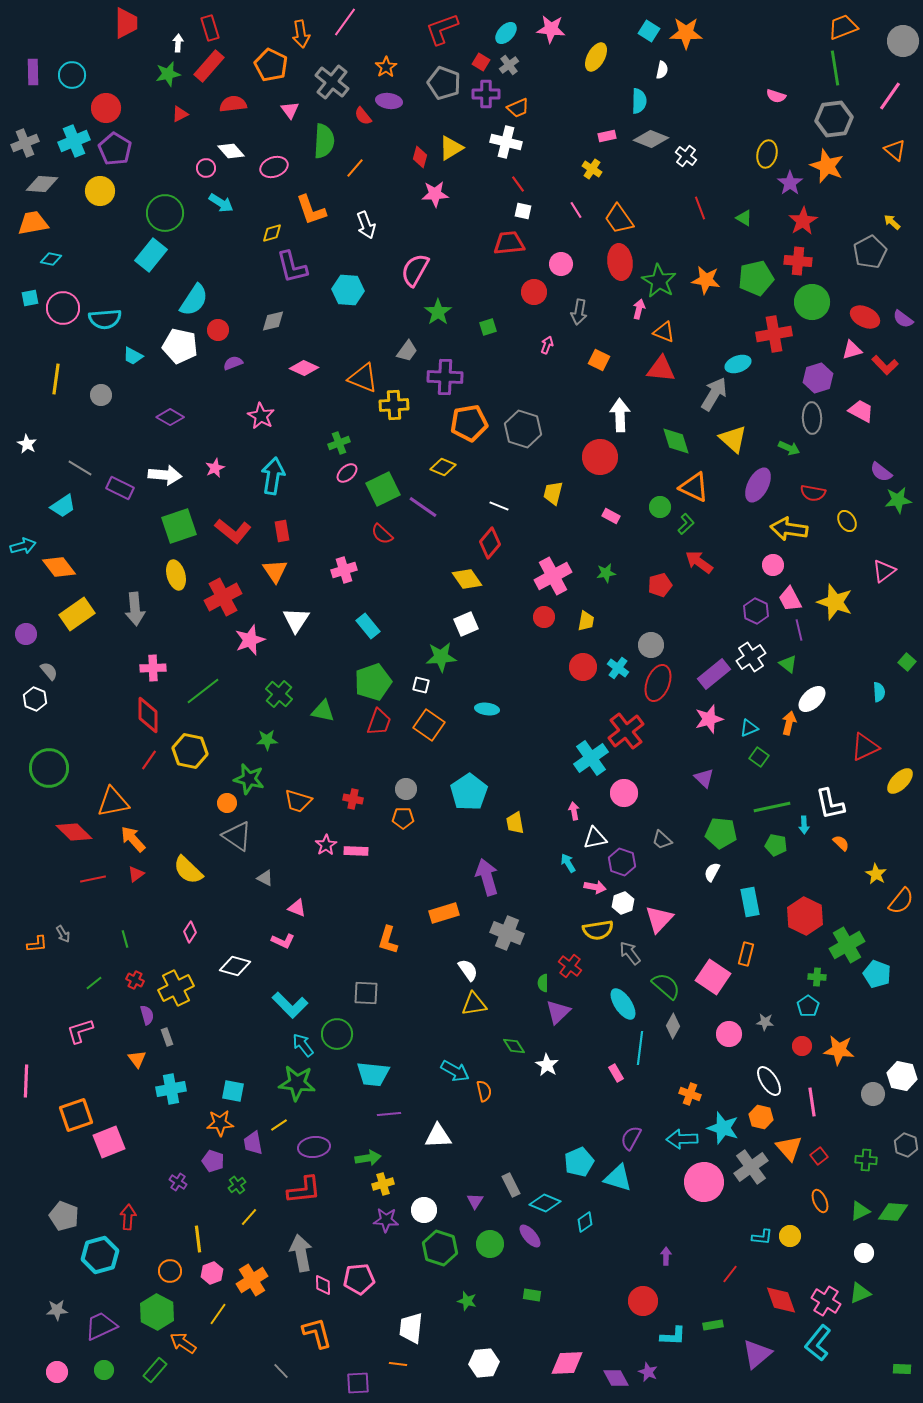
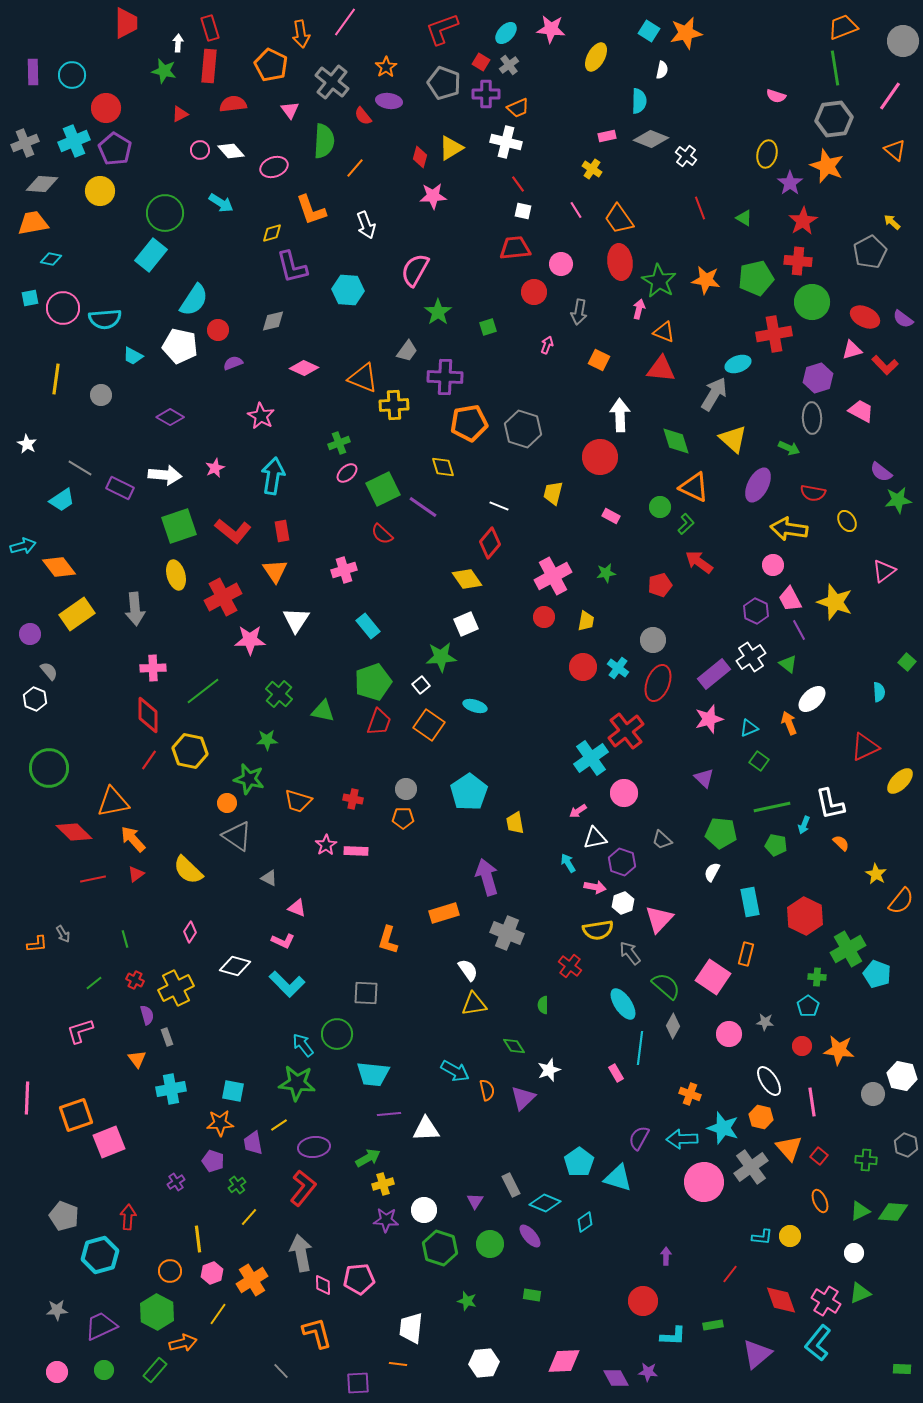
orange star at (686, 33): rotated 12 degrees counterclockwise
red rectangle at (209, 66): rotated 36 degrees counterclockwise
green star at (168, 74): moved 4 px left, 3 px up; rotated 25 degrees clockwise
pink circle at (206, 168): moved 6 px left, 18 px up
pink star at (435, 194): moved 2 px left, 2 px down
red trapezoid at (509, 243): moved 6 px right, 5 px down
yellow diamond at (443, 467): rotated 50 degrees clockwise
cyan trapezoid at (63, 506): moved 1 px left, 6 px up
purple line at (799, 630): rotated 15 degrees counterclockwise
purple circle at (26, 634): moved 4 px right
pink star at (250, 640): rotated 20 degrees clockwise
gray circle at (651, 645): moved 2 px right, 5 px up
white square at (421, 685): rotated 36 degrees clockwise
cyan ellipse at (487, 709): moved 12 px left, 3 px up; rotated 10 degrees clockwise
orange arrow at (789, 723): rotated 35 degrees counterclockwise
green square at (759, 757): moved 4 px down
pink arrow at (574, 811): moved 4 px right; rotated 114 degrees counterclockwise
cyan arrow at (804, 825): rotated 24 degrees clockwise
gray triangle at (265, 878): moved 4 px right
green cross at (847, 945): moved 1 px right, 4 px down
green semicircle at (543, 983): moved 22 px down
cyan L-shape at (290, 1005): moved 3 px left, 21 px up
purple triangle at (558, 1012): moved 35 px left, 86 px down
white star at (547, 1065): moved 2 px right, 5 px down; rotated 20 degrees clockwise
pink line at (26, 1081): moved 1 px right, 17 px down
orange semicircle at (484, 1091): moved 3 px right, 1 px up
white triangle at (438, 1136): moved 12 px left, 7 px up
purple semicircle at (631, 1138): moved 8 px right
red square at (819, 1156): rotated 12 degrees counterclockwise
green arrow at (368, 1158): rotated 20 degrees counterclockwise
cyan pentagon at (579, 1162): rotated 12 degrees counterclockwise
purple cross at (178, 1182): moved 2 px left; rotated 24 degrees clockwise
red L-shape at (304, 1190): moved 1 px left, 2 px up; rotated 45 degrees counterclockwise
white circle at (864, 1253): moved 10 px left
orange arrow at (183, 1343): rotated 132 degrees clockwise
pink diamond at (567, 1363): moved 3 px left, 2 px up
purple star at (648, 1372): rotated 18 degrees counterclockwise
